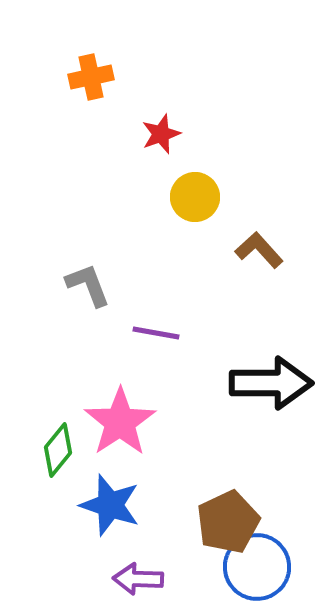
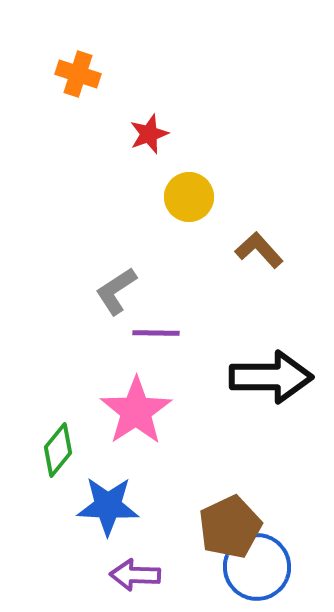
orange cross: moved 13 px left, 3 px up; rotated 30 degrees clockwise
red star: moved 12 px left
yellow circle: moved 6 px left
gray L-shape: moved 28 px right, 6 px down; rotated 102 degrees counterclockwise
purple line: rotated 9 degrees counterclockwise
black arrow: moved 6 px up
pink star: moved 16 px right, 11 px up
blue star: moved 2 px left, 1 px down; rotated 16 degrees counterclockwise
brown pentagon: moved 2 px right, 5 px down
purple arrow: moved 3 px left, 4 px up
